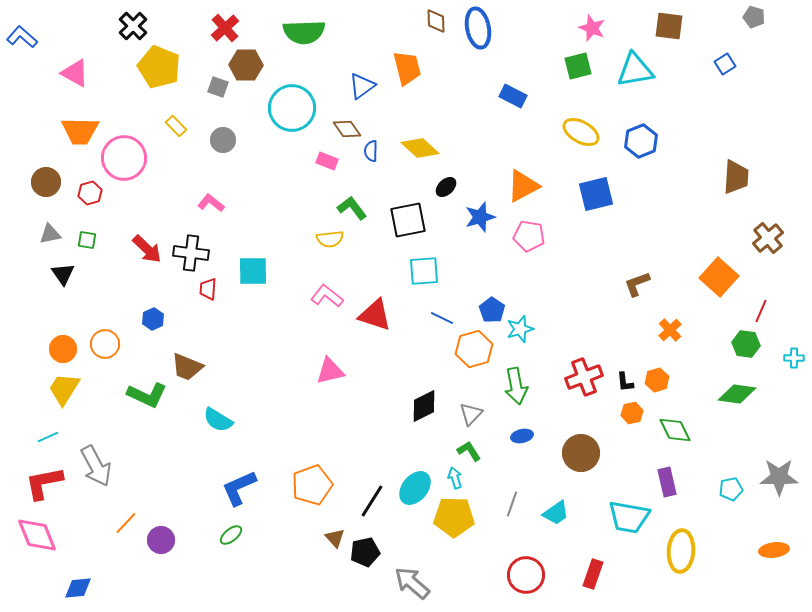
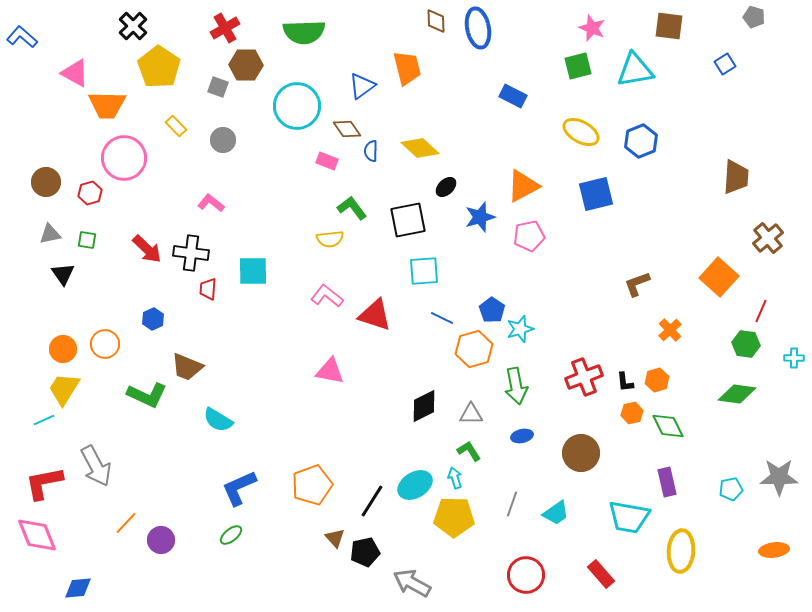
red cross at (225, 28): rotated 12 degrees clockwise
yellow pentagon at (159, 67): rotated 12 degrees clockwise
cyan circle at (292, 108): moved 5 px right, 2 px up
orange trapezoid at (80, 131): moved 27 px right, 26 px up
pink pentagon at (529, 236): rotated 20 degrees counterclockwise
pink triangle at (330, 371): rotated 24 degrees clockwise
gray triangle at (471, 414): rotated 45 degrees clockwise
green diamond at (675, 430): moved 7 px left, 4 px up
cyan line at (48, 437): moved 4 px left, 17 px up
cyan ellipse at (415, 488): moved 3 px up; rotated 20 degrees clockwise
red rectangle at (593, 574): moved 8 px right; rotated 60 degrees counterclockwise
gray arrow at (412, 583): rotated 12 degrees counterclockwise
